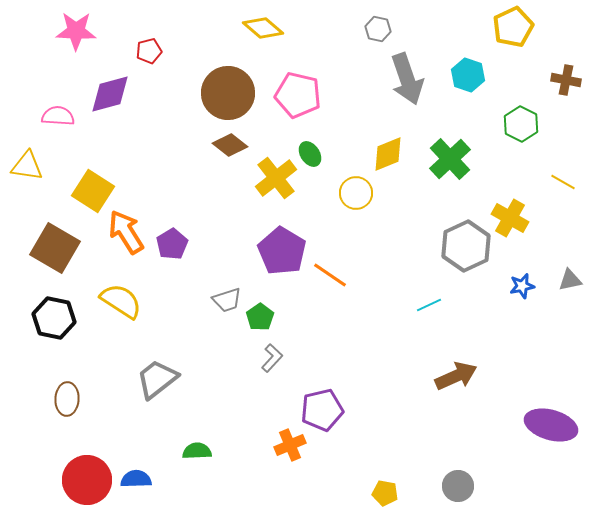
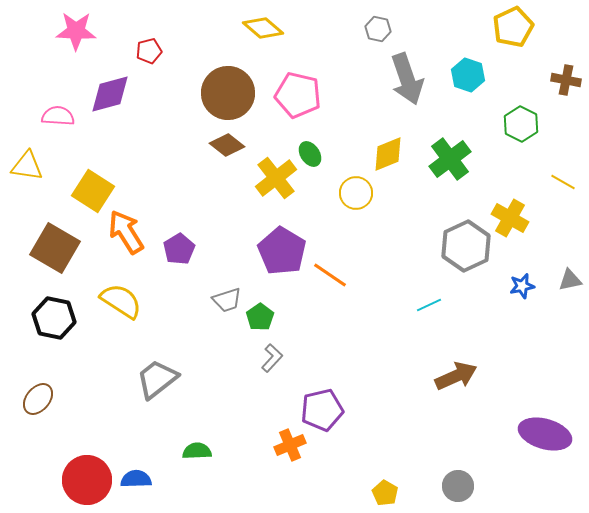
brown diamond at (230, 145): moved 3 px left
green cross at (450, 159): rotated 6 degrees clockwise
purple pentagon at (172, 244): moved 7 px right, 5 px down
brown ellipse at (67, 399): moved 29 px left; rotated 36 degrees clockwise
purple ellipse at (551, 425): moved 6 px left, 9 px down
yellow pentagon at (385, 493): rotated 20 degrees clockwise
